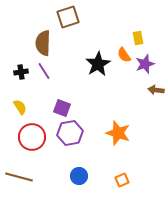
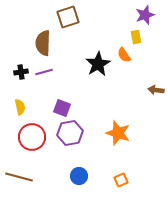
yellow rectangle: moved 2 px left, 1 px up
purple star: moved 49 px up
purple line: moved 1 px down; rotated 72 degrees counterclockwise
yellow semicircle: rotated 21 degrees clockwise
orange square: moved 1 px left
